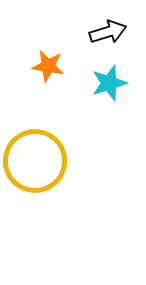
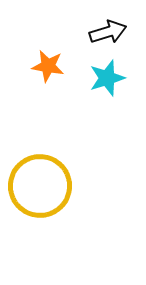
cyan star: moved 2 px left, 5 px up
yellow circle: moved 5 px right, 25 px down
